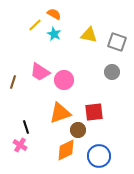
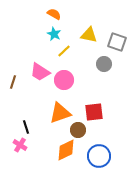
yellow line: moved 29 px right, 26 px down
gray circle: moved 8 px left, 8 px up
